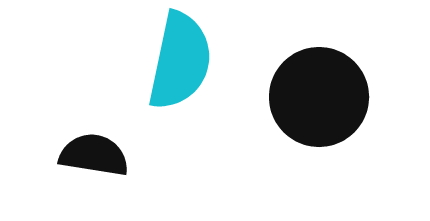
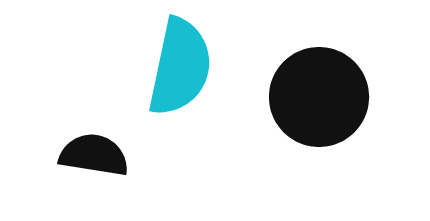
cyan semicircle: moved 6 px down
